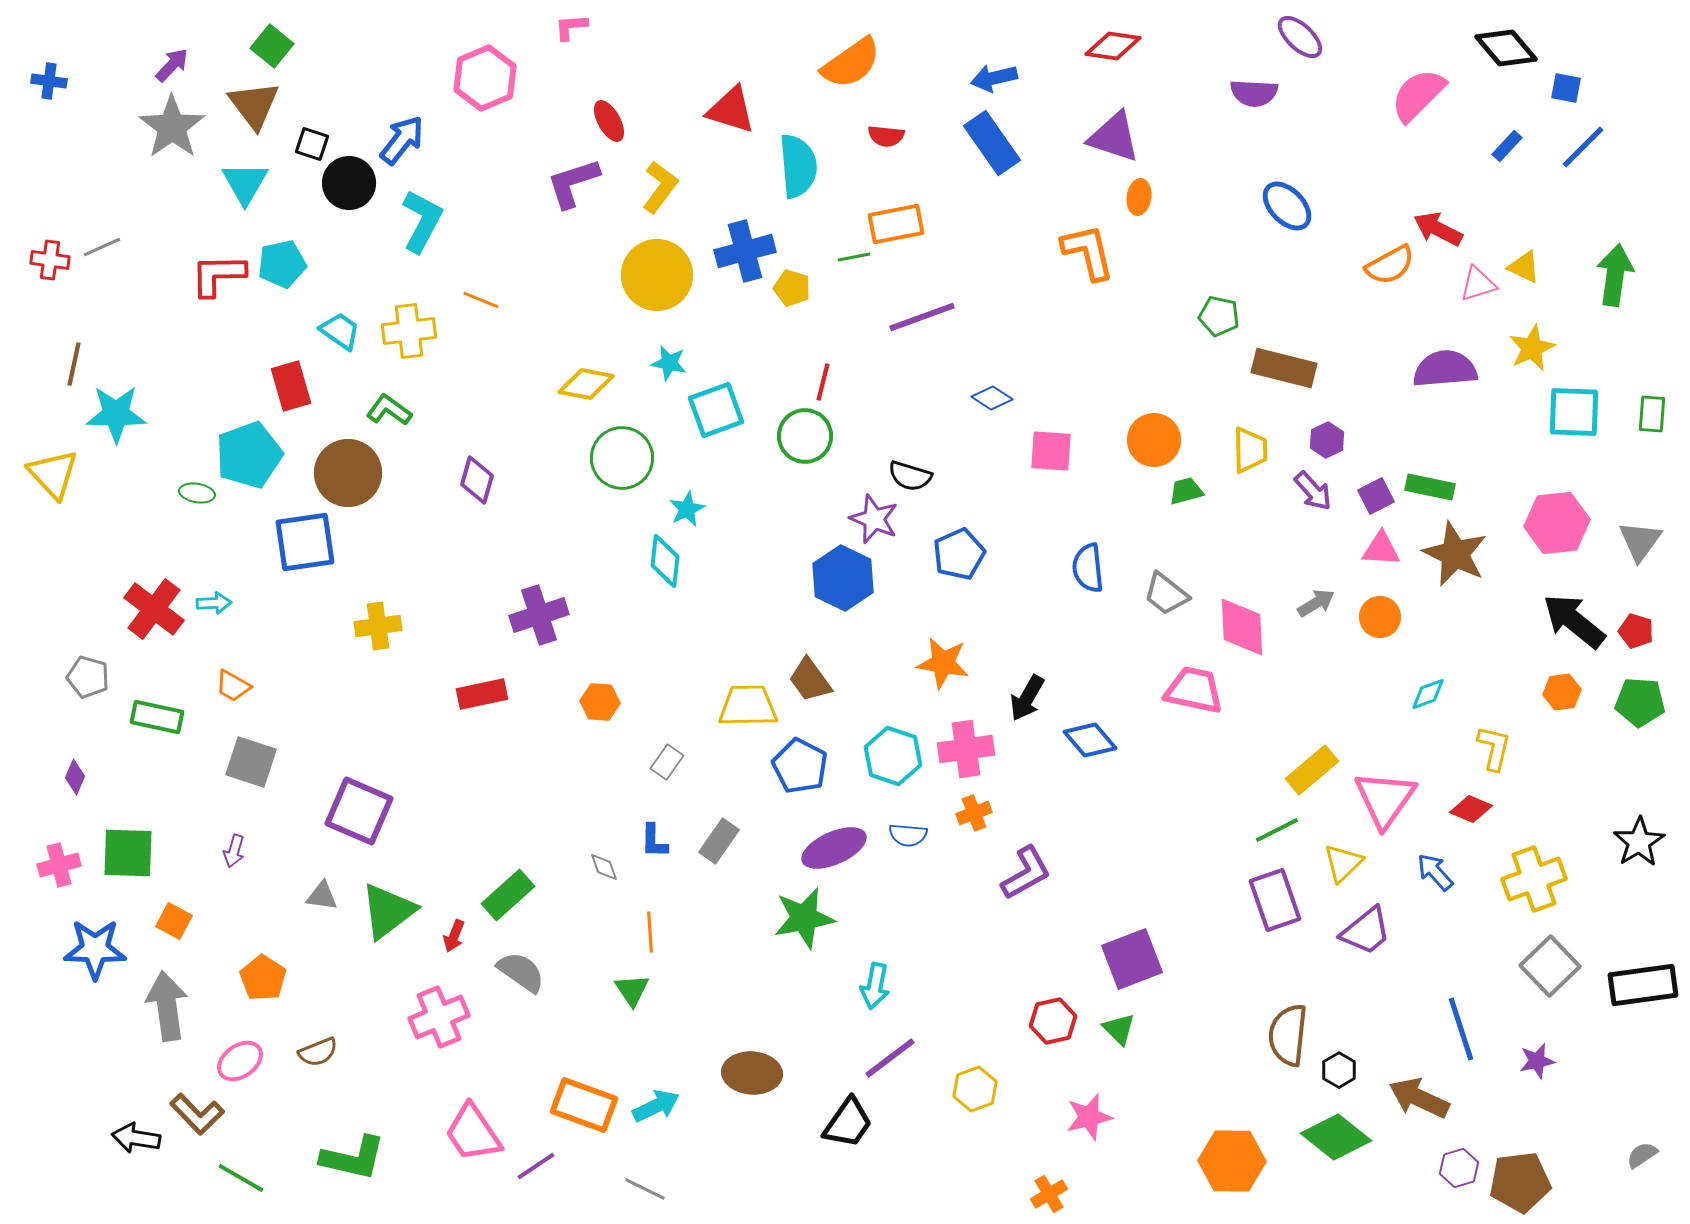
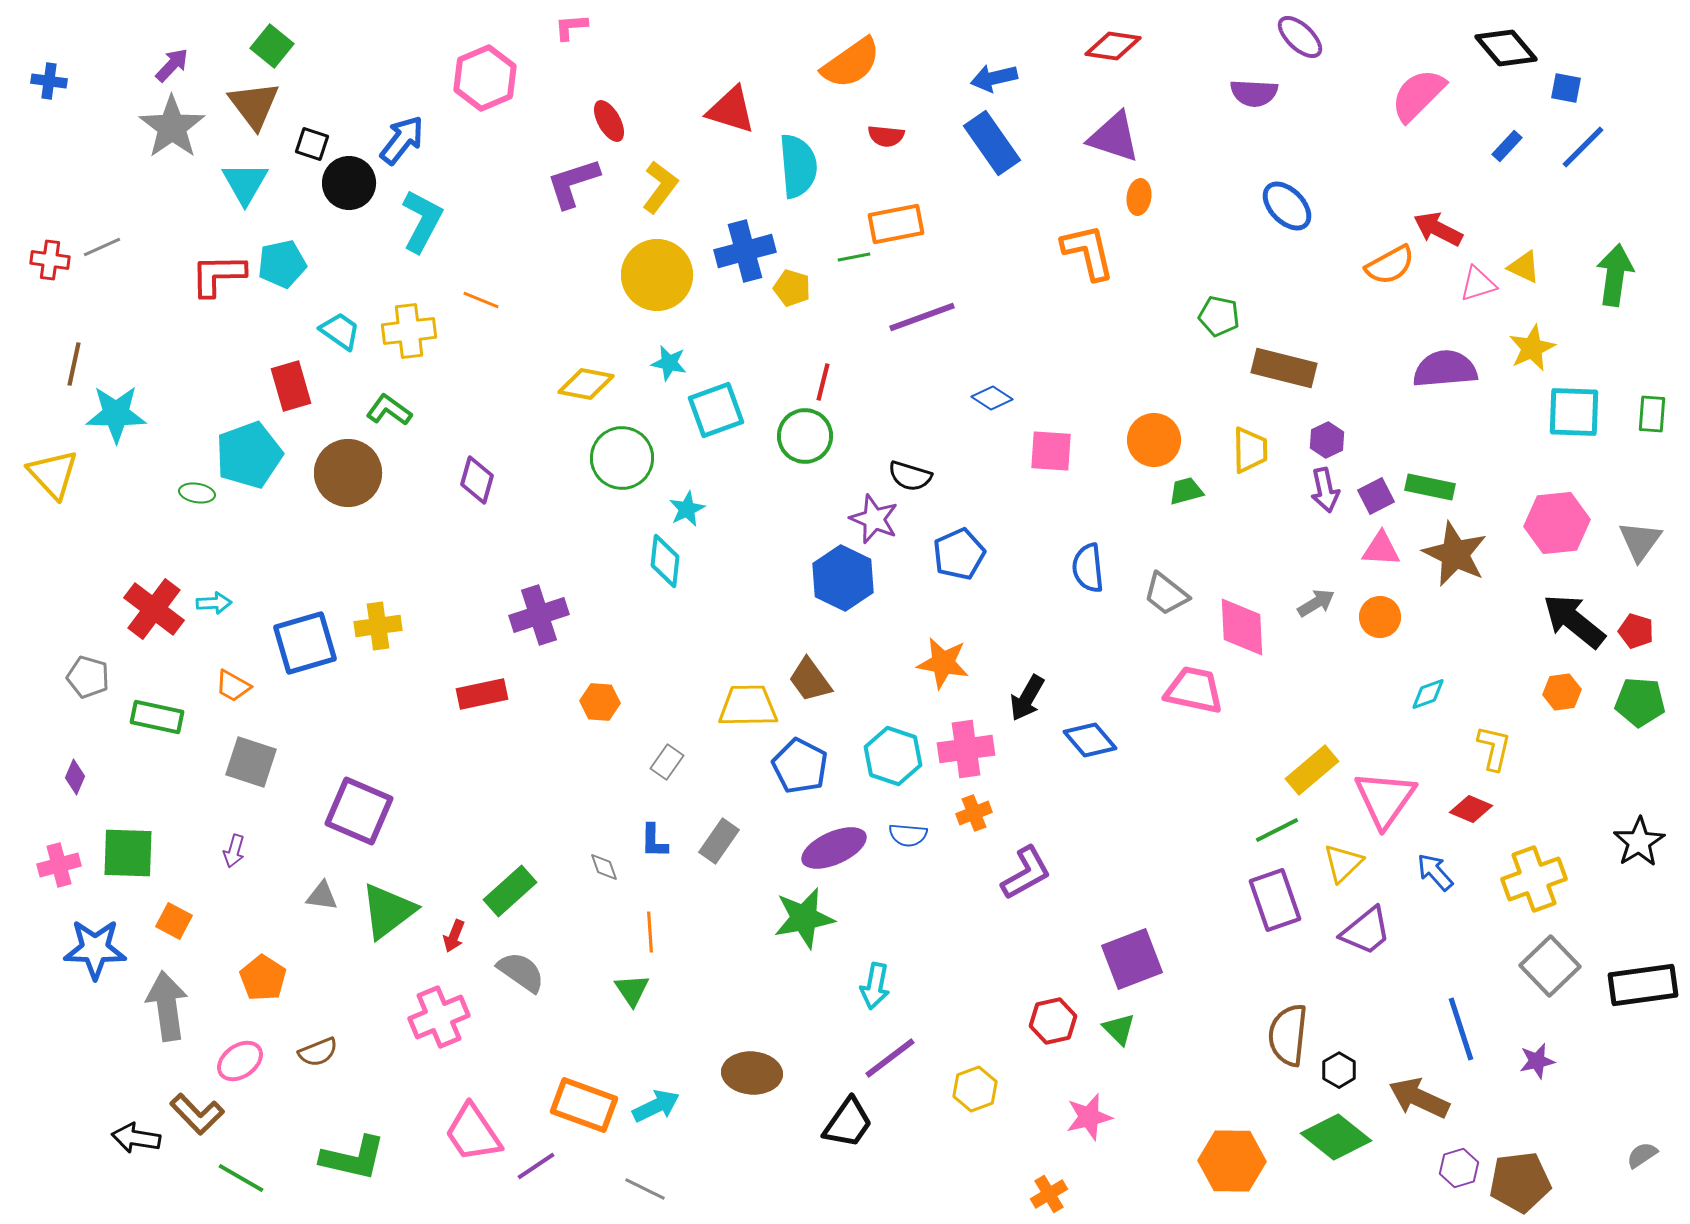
purple arrow at (1313, 491): moved 12 px right, 1 px up; rotated 30 degrees clockwise
blue square at (305, 542): moved 101 px down; rotated 8 degrees counterclockwise
green rectangle at (508, 895): moved 2 px right, 4 px up
